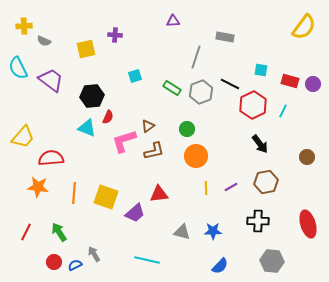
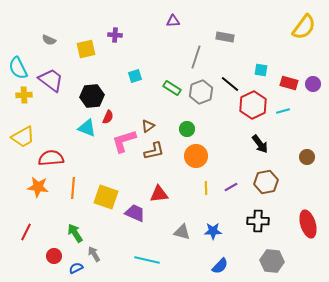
yellow cross at (24, 26): moved 69 px down
gray semicircle at (44, 41): moved 5 px right, 1 px up
red rectangle at (290, 81): moved 1 px left, 2 px down
black line at (230, 84): rotated 12 degrees clockwise
cyan line at (283, 111): rotated 48 degrees clockwise
yellow trapezoid at (23, 137): rotated 20 degrees clockwise
orange line at (74, 193): moved 1 px left, 5 px up
purple trapezoid at (135, 213): rotated 115 degrees counterclockwise
green arrow at (59, 232): moved 16 px right, 1 px down
red circle at (54, 262): moved 6 px up
blue semicircle at (75, 265): moved 1 px right, 3 px down
